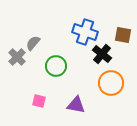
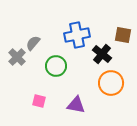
blue cross: moved 8 px left, 3 px down; rotated 30 degrees counterclockwise
